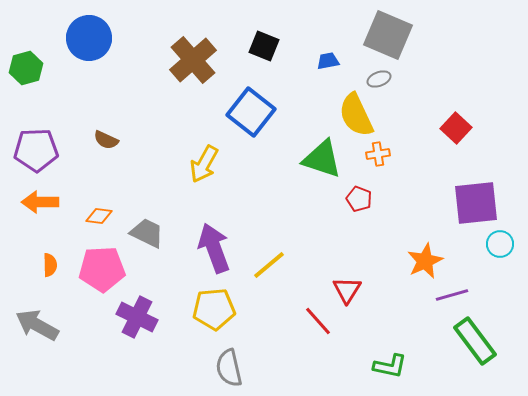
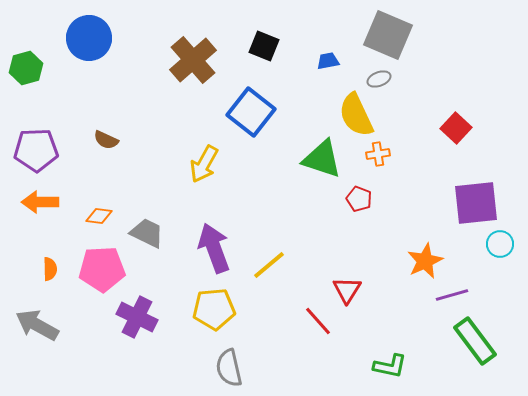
orange semicircle: moved 4 px down
